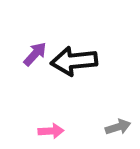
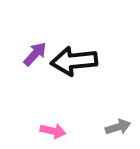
pink arrow: moved 2 px right; rotated 15 degrees clockwise
